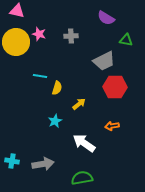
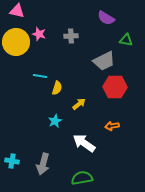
gray arrow: rotated 115 degrees clockwise
